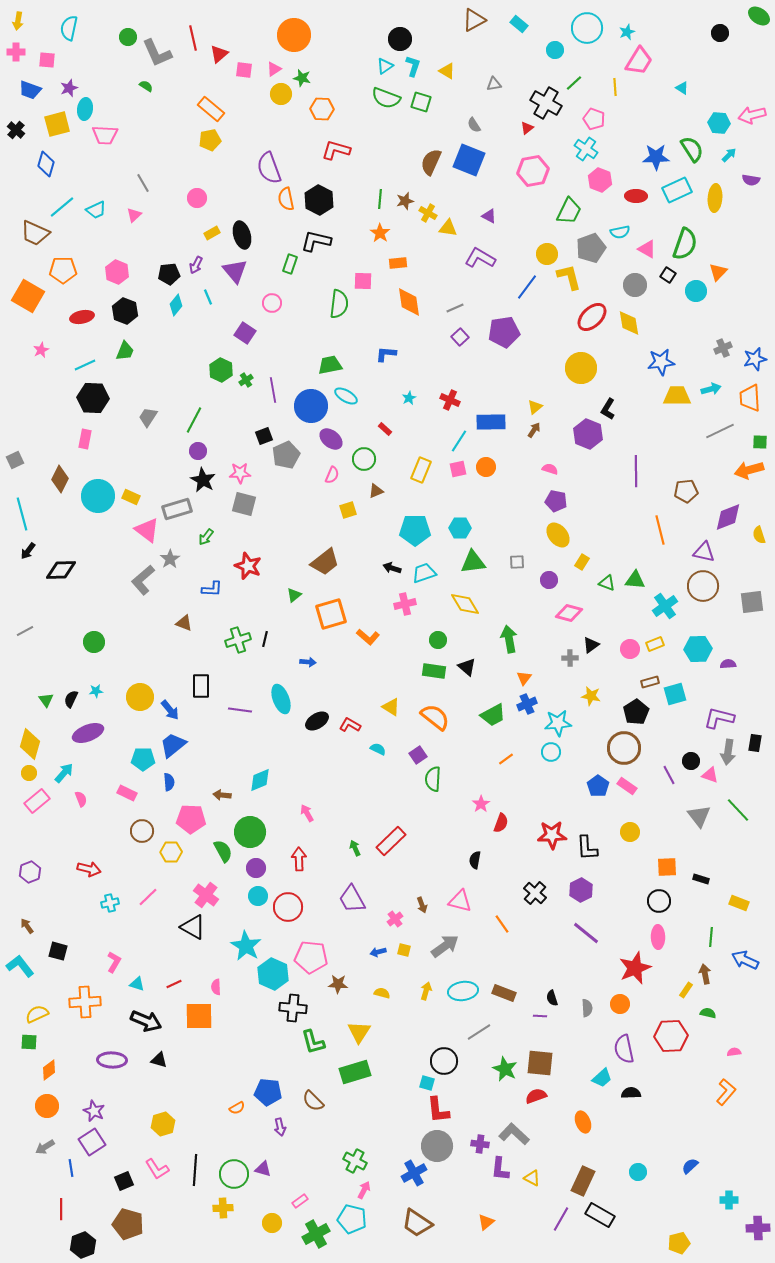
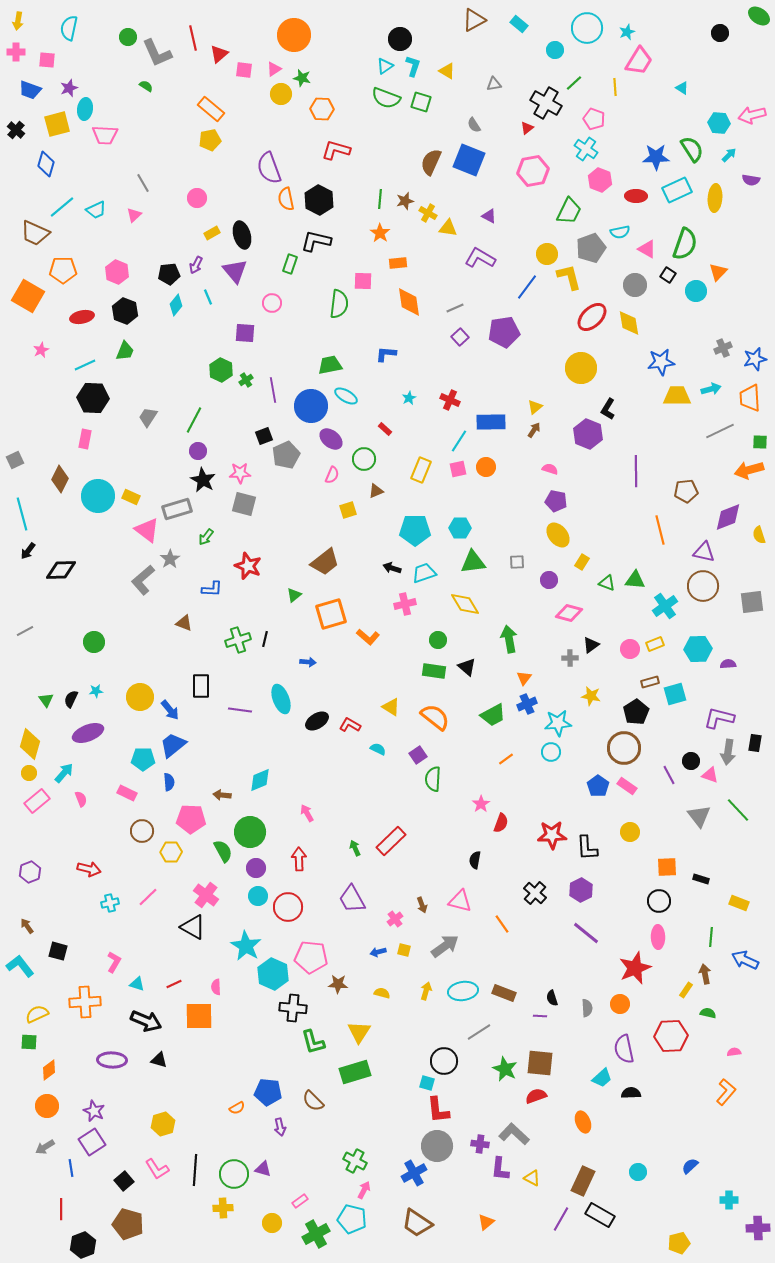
purple square at (245, 333): rotated 30 degrees counterclockwise
black square at (124, 1181): rotated 18 degrees counterclockwise
